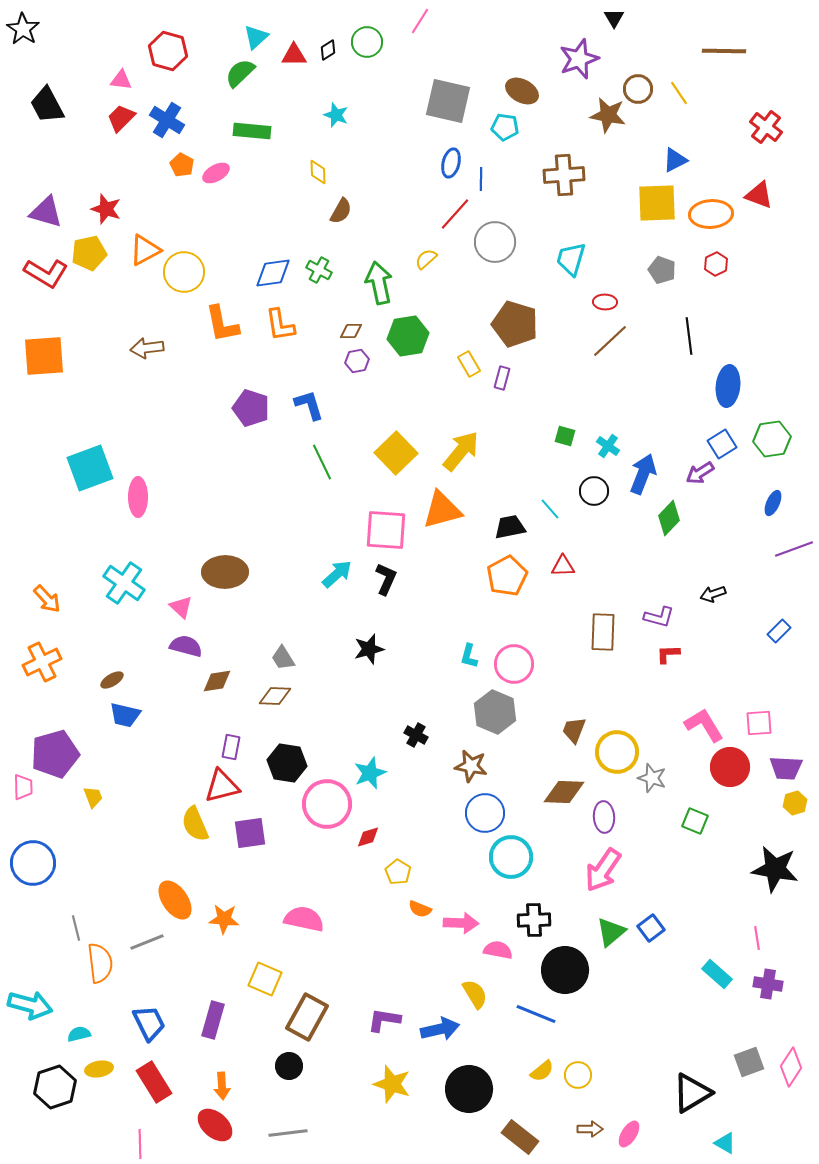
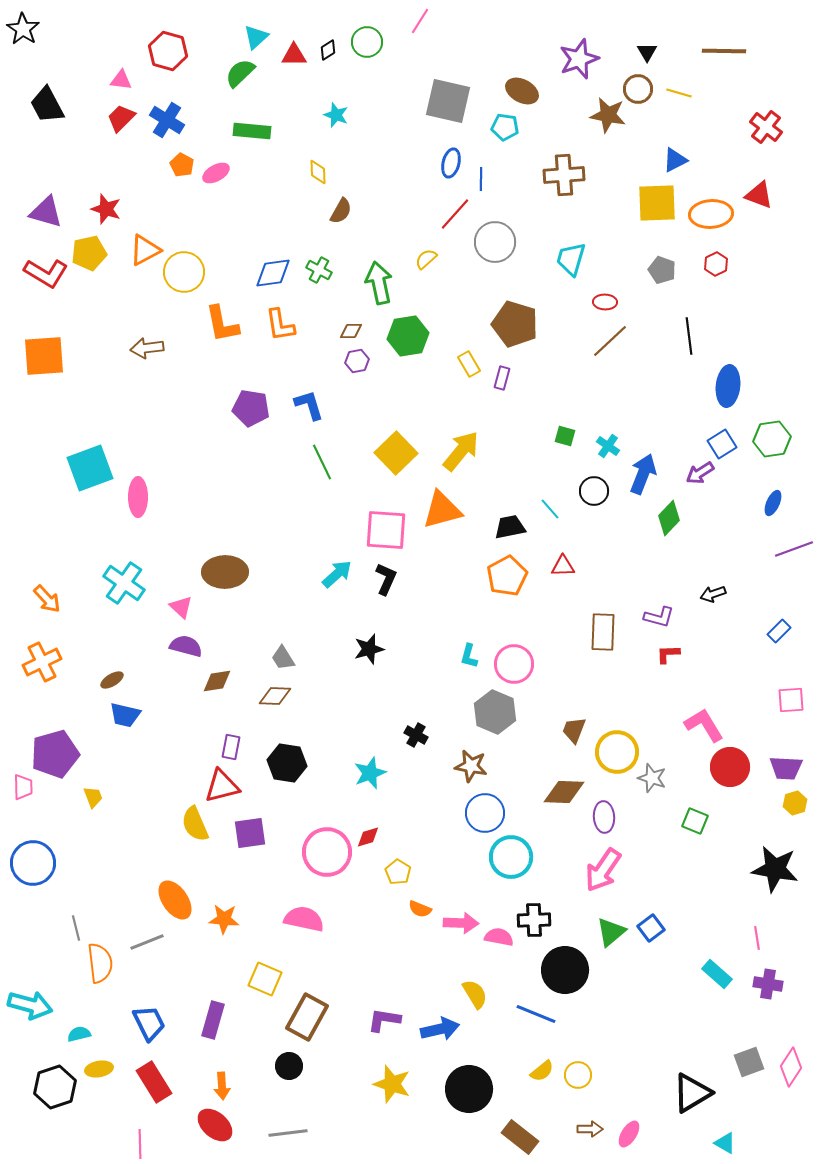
black triangle at (614, 18): moved 33 px right, 34 px down
yellow line at (679, 93): rotated 40 degrees counterclockwise
purple pentagon at (251, 408): rotated 9 degrees counterclockwise
pink square at (759, 723): moved 32 px right, 23 px up
pink circle at (327, 804): moved 48 px down
pink semicircle at (498, 950): moved 1 px right, 13 px up
